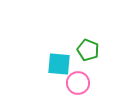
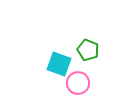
cyan square: rotated 15 degrees clockwise
